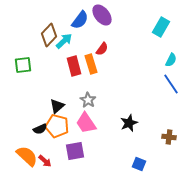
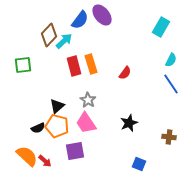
red semicircle: moved 23 px right, 24 px down
black semicircle: moved 2 px left, 1 px up
